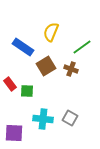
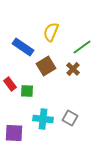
brown cross: moved 2 px right; rotated 24 degrees clockwise
